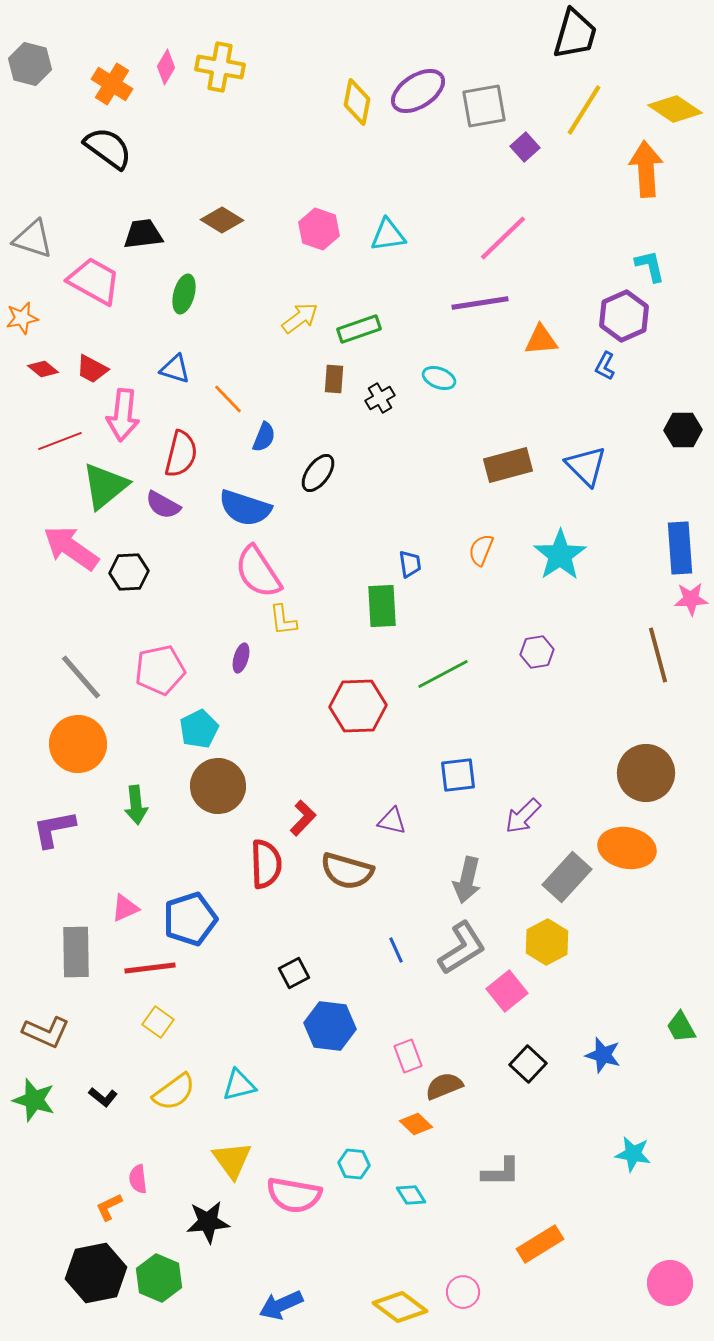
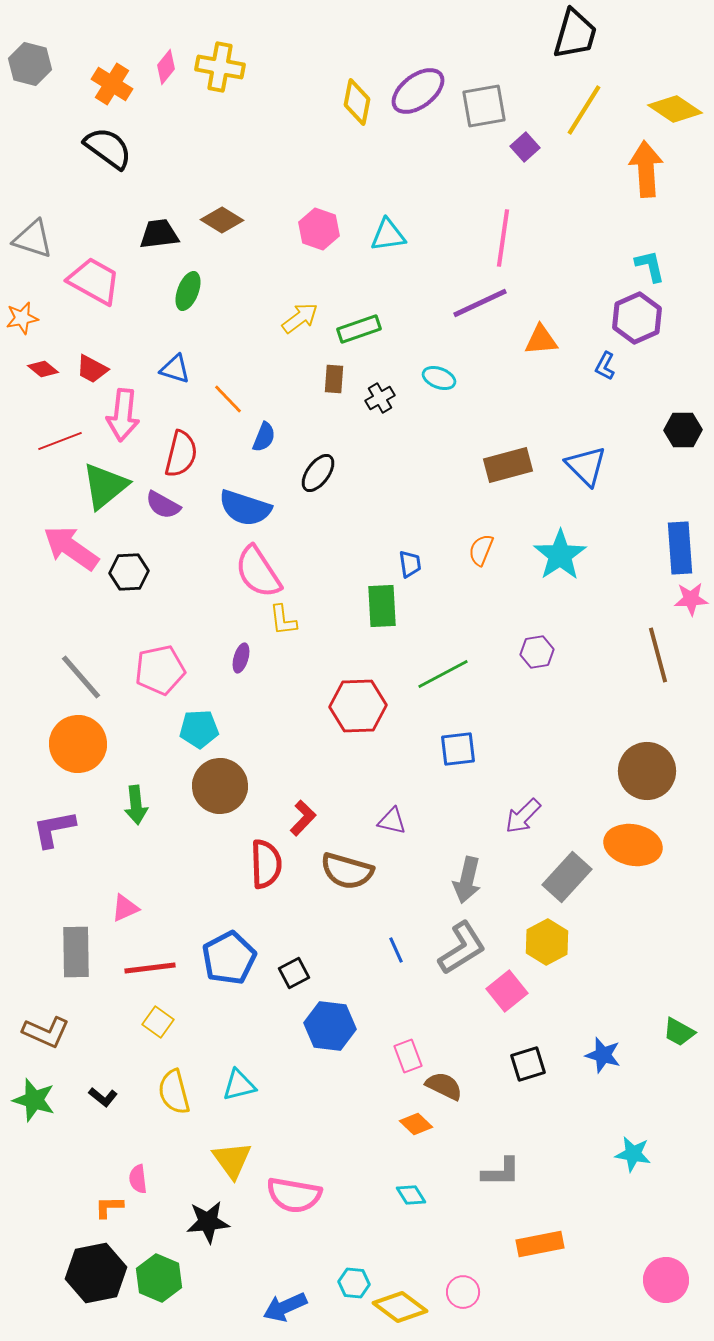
pink diamond at (166, 67): rotated 8 degrees clockwise
purple ellipse at (418, 91): rotated 4 degrees counterclockwise
black trapezoid at (143, 234): moved 16 px right
pink line at (503, 238): rotated 38 degrees counterclockwise
green ellipse at (184, 294): moved 4 px right, 3 px up; rotated 6 degrees clockwise
purple line at (480, 303): rotated 16 degrees counterclockwise
purple hexagon at (624, 316): moved 13 px right, 2 px down
cyan pentagon at (199, 729): rotated 24 degrees clockwise
brown circle at (646, 773): moved 1 px right, 2 px up
blue square at (458, 775): moved 26 px up
brown circle at (218, 786): moved 2 px right
orange ellipse at (627, 848): moved 6 px right, 3 px up
blue pentagon at (190, 919): moved 39 px right, 39 px down; rotated 10 degrees counterclockwise
green trapezoid at (681, 1027): moved 2 px left, 5 px down; rotated 32 degrees counterclockwise
black square at (528, 1064): rotated 30 degrees clockwise
brown semicircle at (444, 1086): rotated 48 degrees clockwise
yellow semicircle at (174, 1092): rotated 111 degrees clockwise
cyan hexagon at (354, 1164): moved 119 px down
orange L-shape at (109, 1207): rotated 24 degrees clockwise
orange rectangle at (540, 1244): rotated 21 degrees clockwise
pink circle at (670, 1283): moved 4 px left, 3 px up
blue arrow at (281, 1305): moved 4 px right, 2 px down
